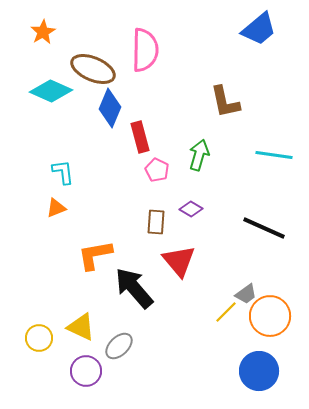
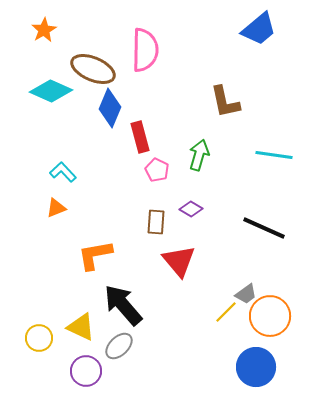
orange star: moved 1 px right, 2 px up
cyan L-shape: rotated 36 degrees counterclockwise
black arrow: moved 11 px left, 17 px down
blue circle: moved 3 px left, 4 px up
